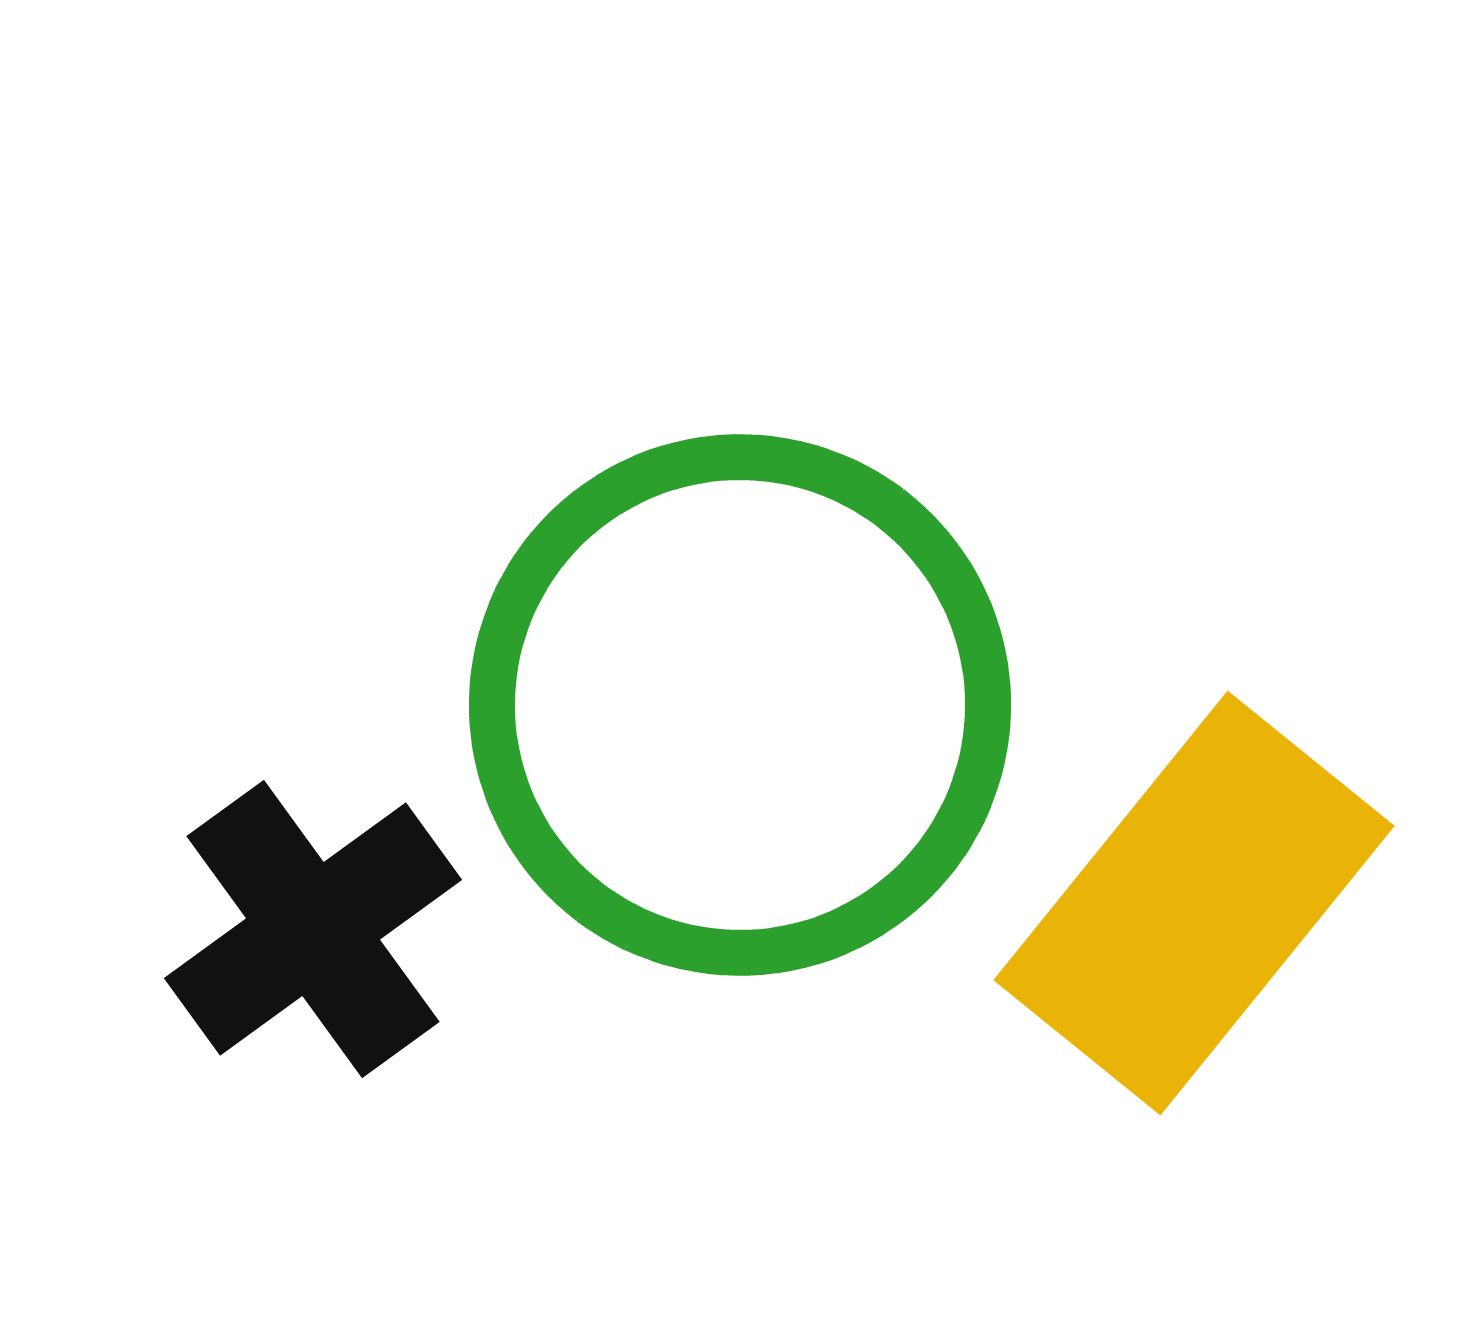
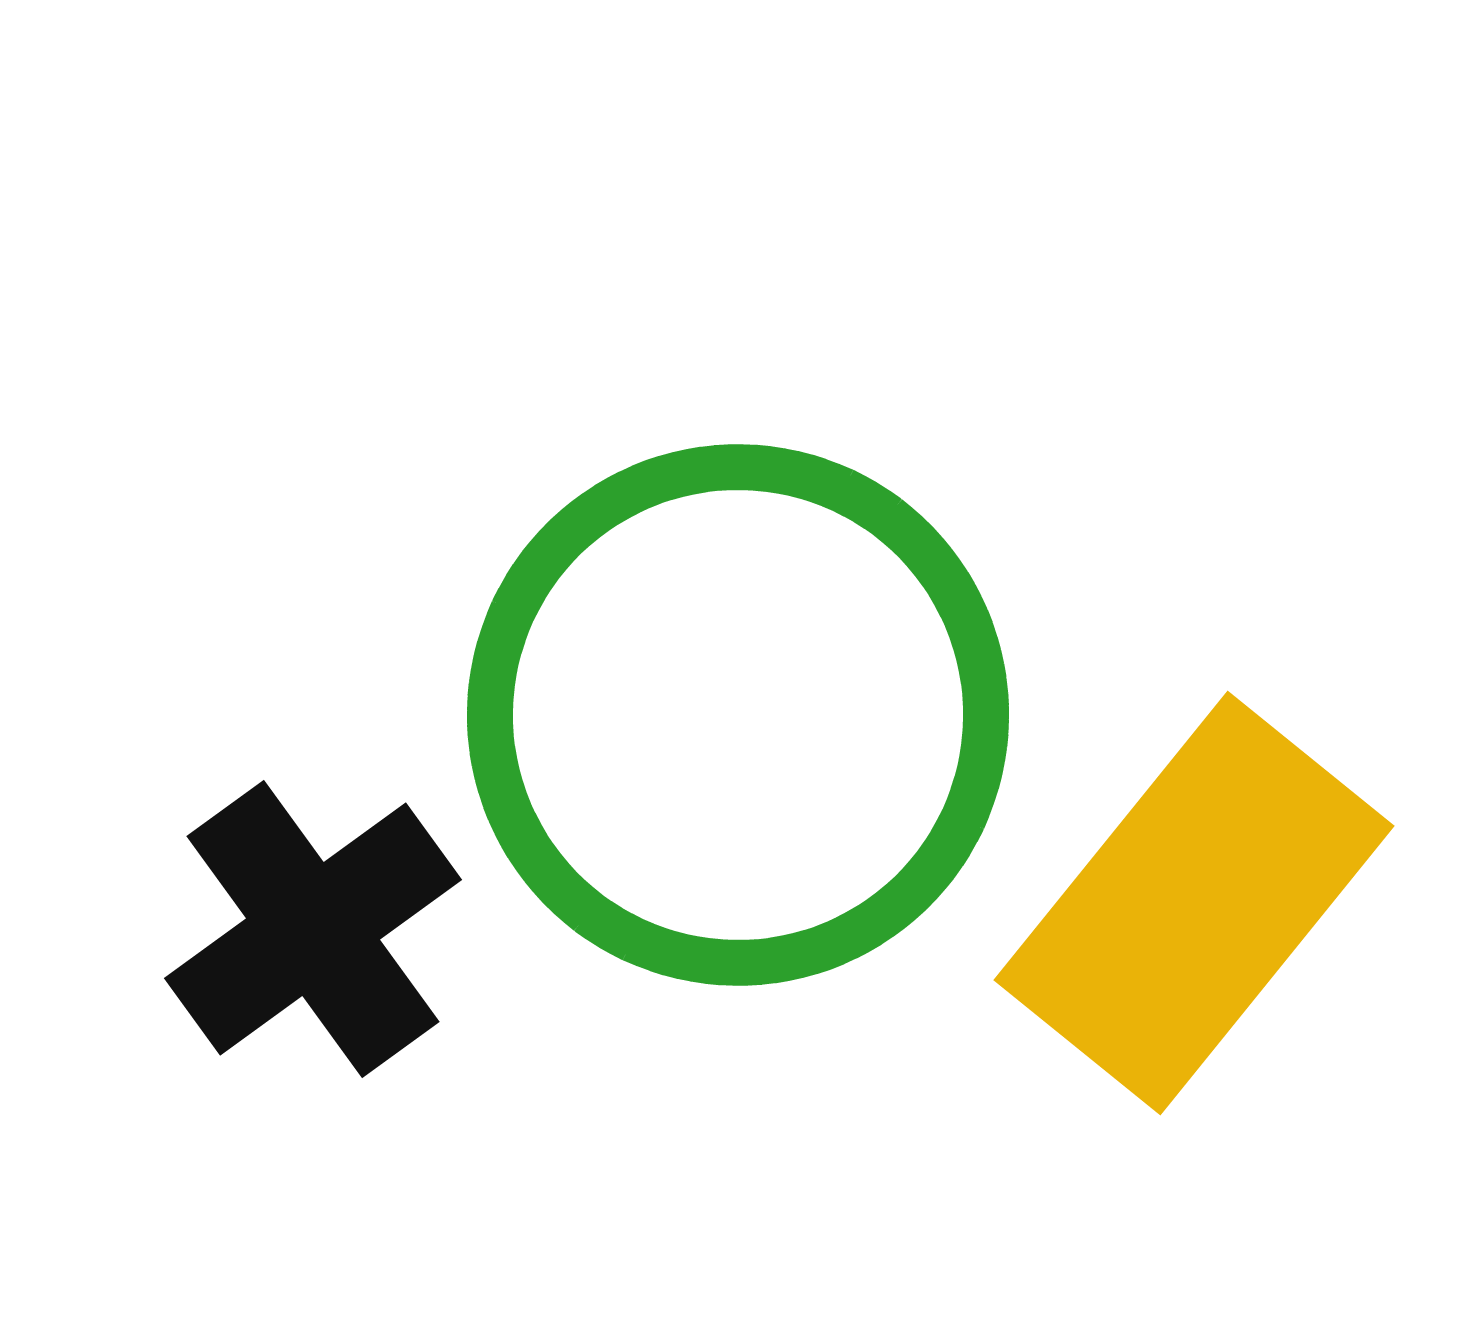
green circle: moved 2 px left, 10 px down
